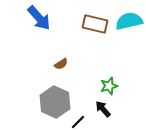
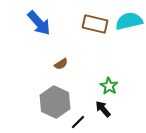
blue arrow: moved 5 px down
green star: rotated 24 degrees counterclockwise
